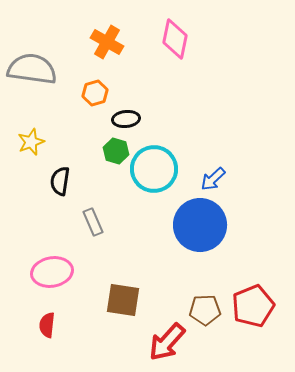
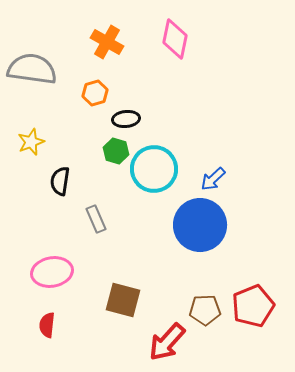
gray rectangle: moved 3 px right, 3 px up
brown square: rotated 6 degrees clockwise
